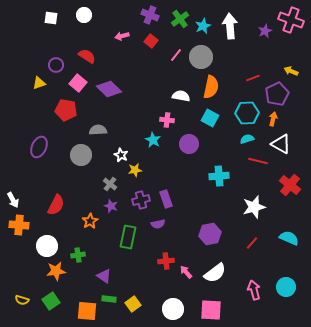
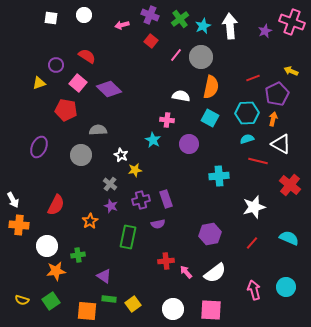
pink cross at (291, 20): moved 1 px right, 2 px down
pink arrow at (122, 36): moved 11 px up
